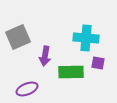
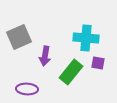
gray square: moved 1 px right
green rectangle: rotated 50 degrees counterclockwise
purple ellipse: rotated 25 degrees clockwise
